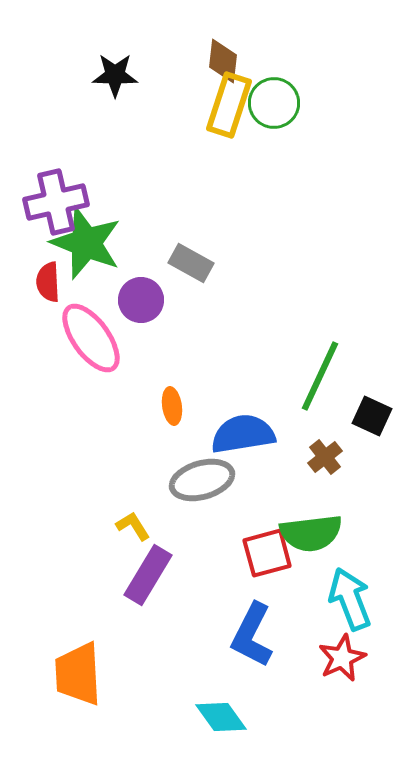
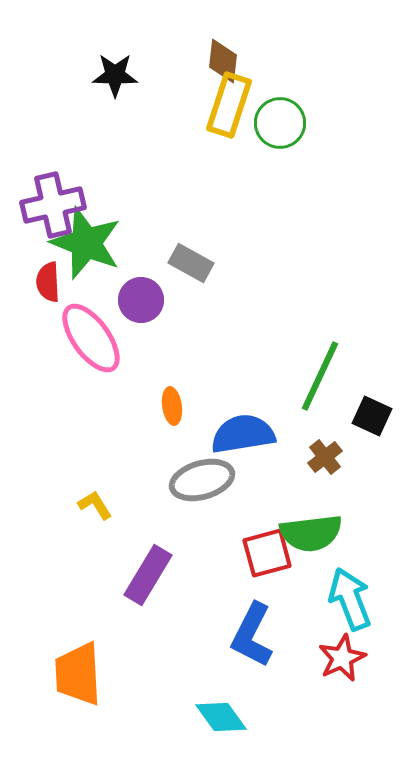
green circle: moved 6 px right, 20 px down
purple cross: moved 3 px left, 3 px down
yellow L-shape: moved 38 px left, 21 px up
